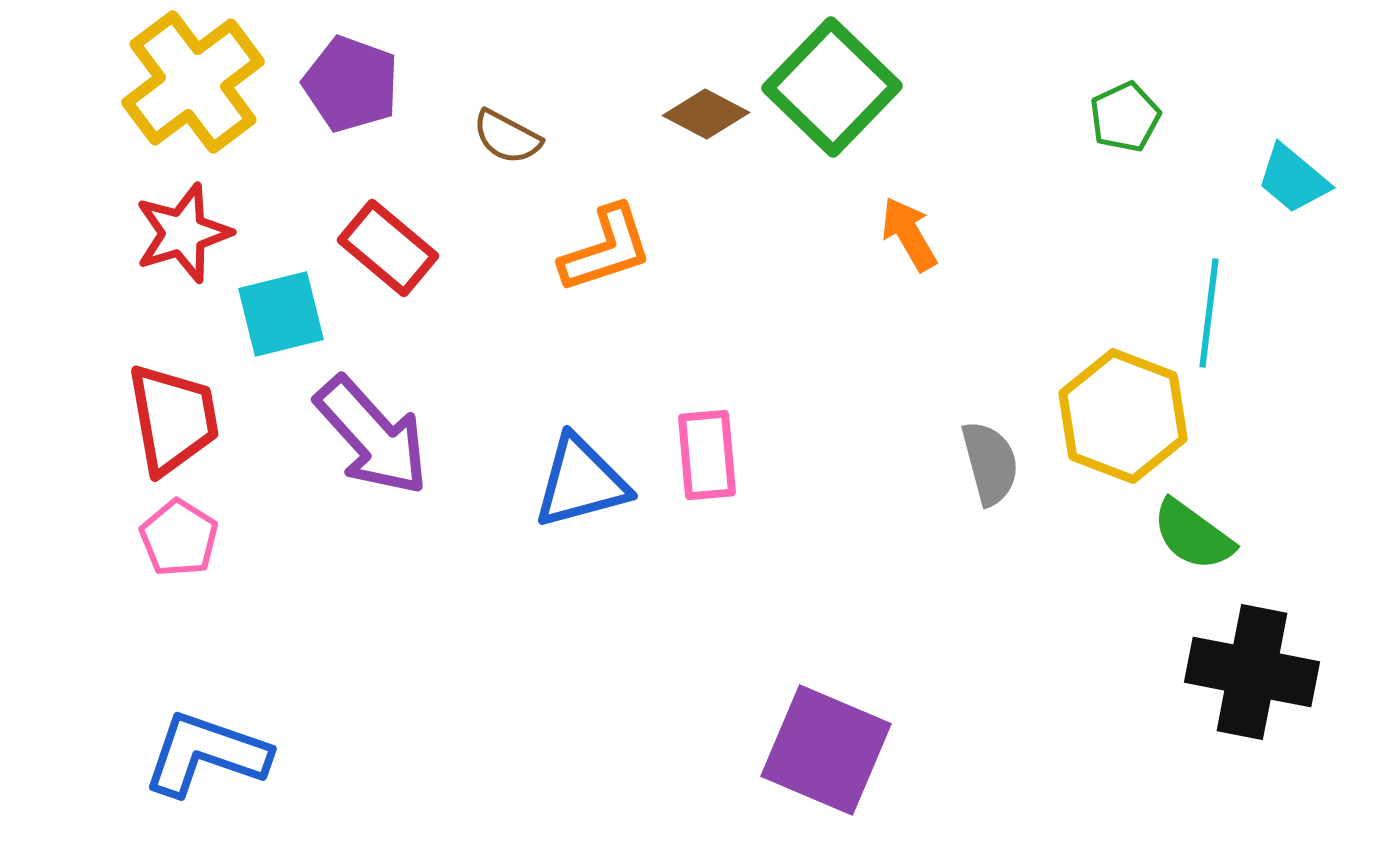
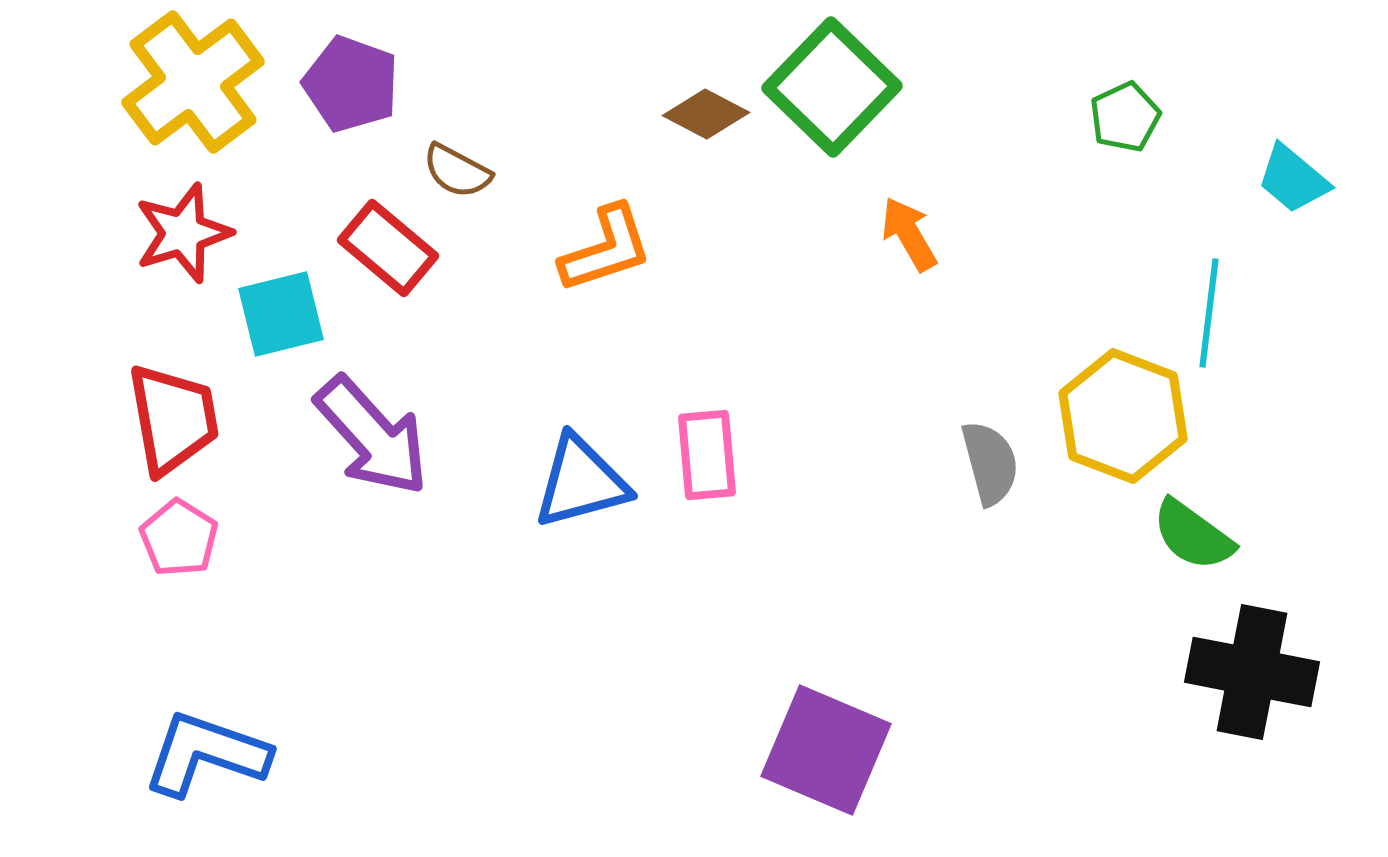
brown semicircle: moved 50 px left, 34 px down
